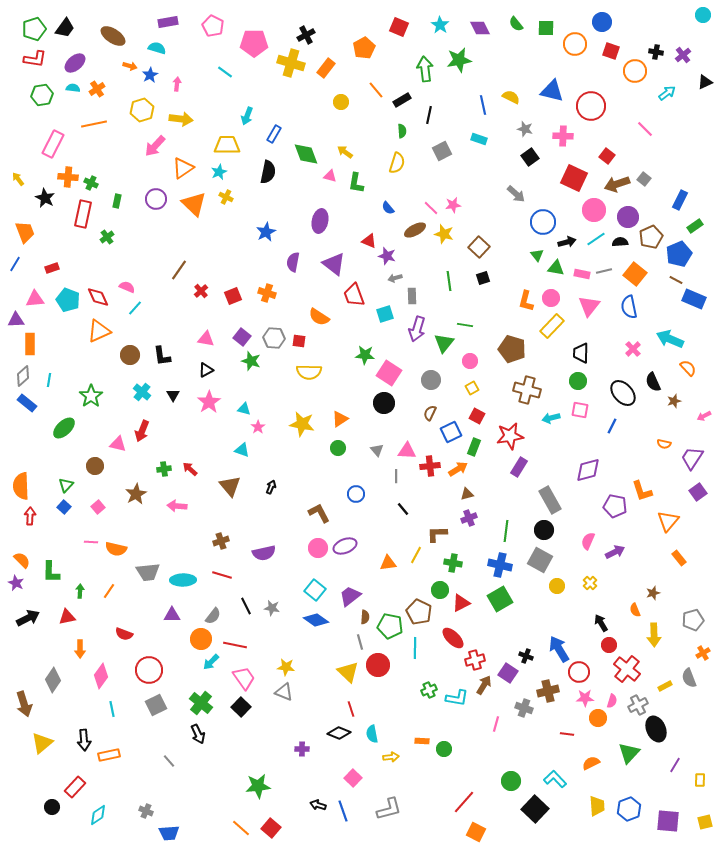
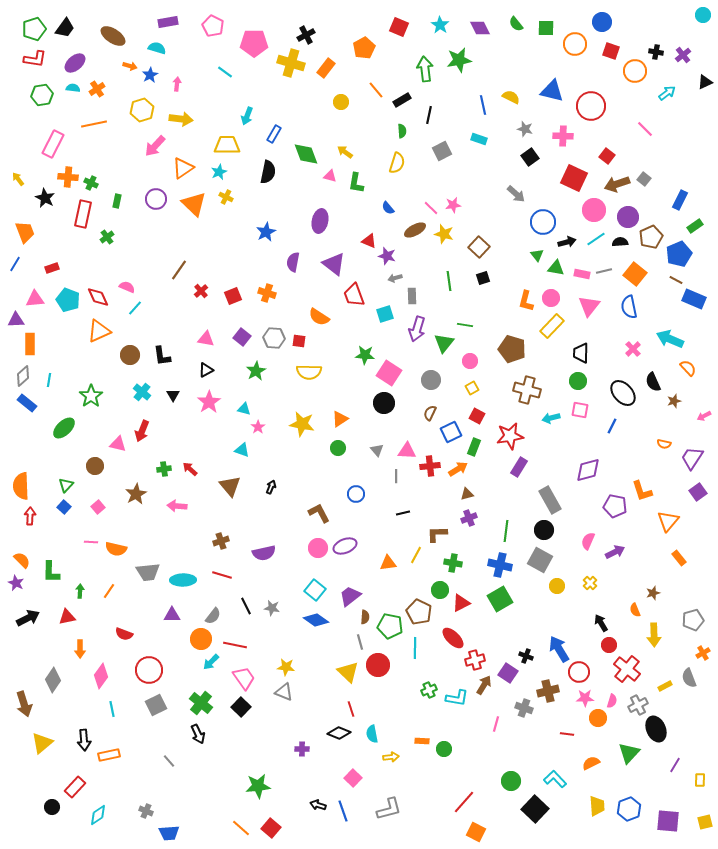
green star at (251, 361): moved 5 px right, 10 px down; rotated 24 degrees clockwise
black line at (403, 509): moved 4 px down; rotated 64 degrees counterclockwise
